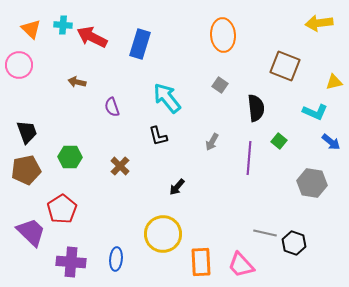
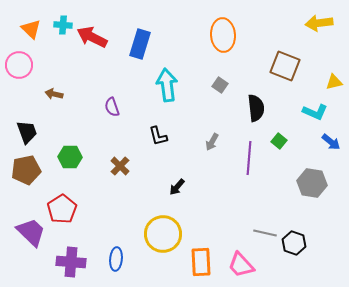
brown arrow: moved 23 px left, 12 px down
cyan arrow: moved 13 px up; rotated 32 degrees clockwise
